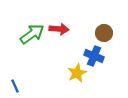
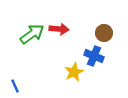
yellow star: moved 3 px left, 1 px up
